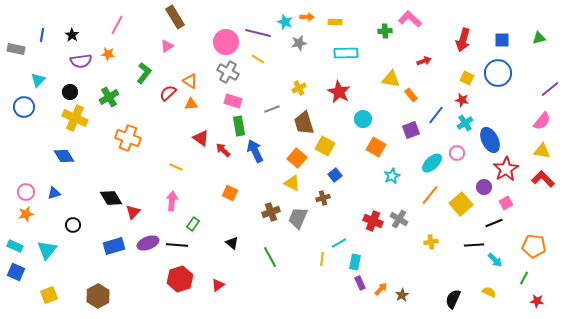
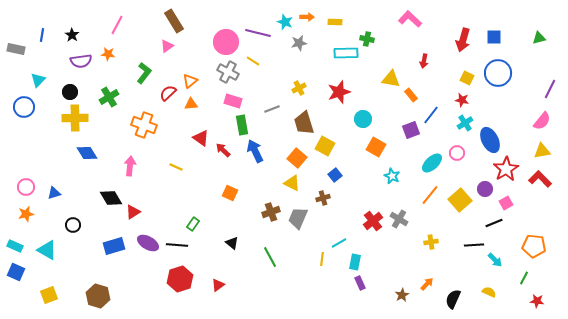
brown rectangle at (175, 17): moved 1 px left, 4 px down
green cross at (385, 31): moved 18 px left, 8 px down; rotated 16 degrees clockwise
blue square at (502, 40): moved 8 px left, 3 px up
yellow line at (258, 59): moved 5 px left, 2 px down
red arrow at (424, 61): rotated 120 degrees clockwise
orange triangle at (190, 81): rotated 49 degrees clockwise
purple line at (550, 89): rotated 24 degrees counterclockwise
red star at (339, 92): rotated 25 degrees clockwise
blue line at (436, 115): moved 5 px left
yellow cross at (75, 118): rotated 25 degrees counterclockwise
green rectangle at (239, 126): moved 3 px right, 1 px up
orange cross at (128, 138): moved 16 px right, 13 px up
yellow triangle at (542, 151): rotated 18 degrees counterclockwise
blue diamond at (64, 156): moved 23 px right, 3 px up
cyan star at (392, 176): rotated 21 degrees counterclockwise
red L-shape at (543, 179): moved 3 px left
purple circle at (484, 187): moved 1 px right, 2 px down
pink circle at (26, 192): moved 5 px up
pink arrow at (172, 201): moved 42 px left, 35 px up
yellow square at (461, 204): moved 1 px left, 4 px up
red triangle at (133, 212): rotated 14 degrees clockwise
red cross at (373, 221): rotated 30 degrees clockwise
purple ellipse at (148, 243): rotated 50 degrees clockwise
cyan triangle at (47, 250): rotated 40 degrees counterclockwise
orange arrow at (381, 289): moved 46 px right, 5 px up
brown hexagon at (98, 296): rotated 15 degrees counterclockwise
